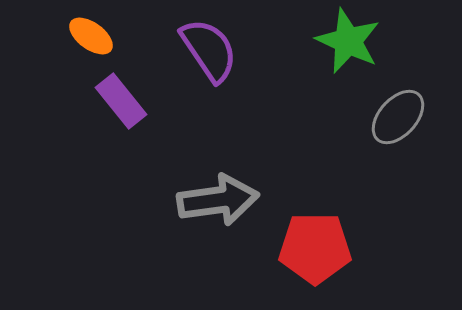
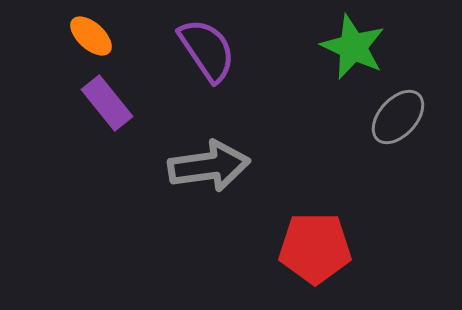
orange ellipse: rotated 6 degrees clockwise
green star: moved 5 px right, 6 px down
purple semicircle: moved 2 px left
purple rectangle: moved 14 px left, 2 px down
gray arrow: moved 9 px left, 34 px up
